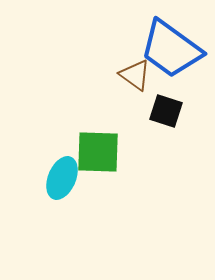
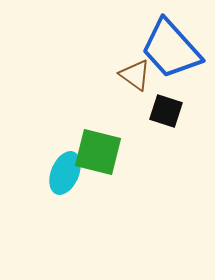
blue trapezoid: rotated 12 degrees clockwise
green square: rotated 12 degrees clockwise
cyan ellipse: moved 3 px right, 5 px up
